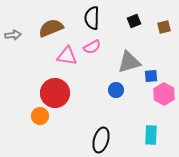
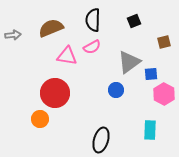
black semicircle: moved 1 px right, 2 px down
brown square: moved 15 px down
gray triangle: rotated 20 degrees counterclockwise
blue square: moved 2 px up
orange circle: moved 3 px down
cyan rectangle: moved 1 px left, 5 px up
